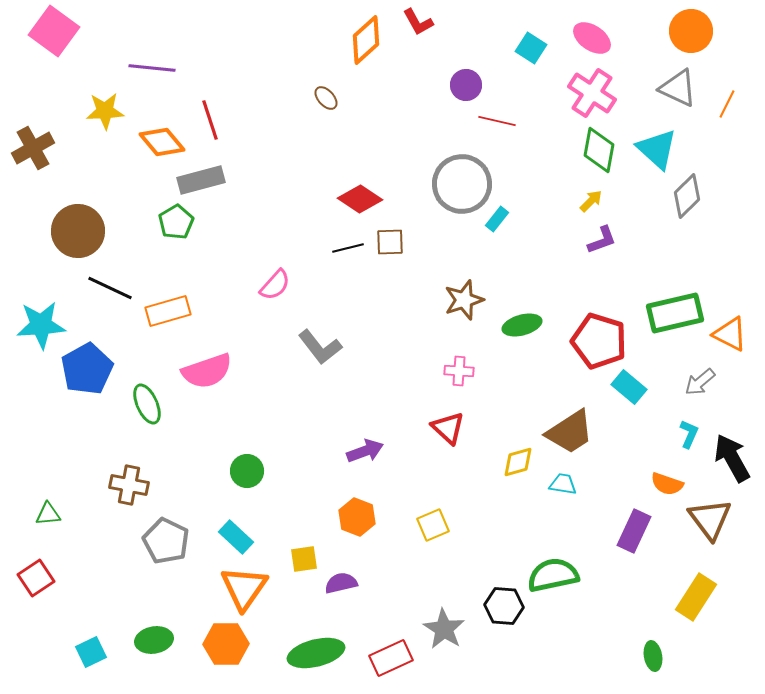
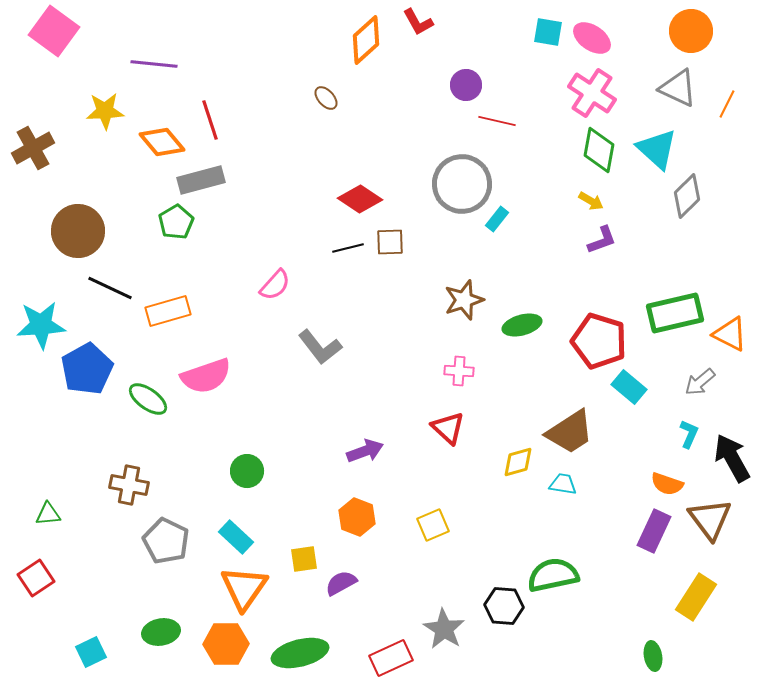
cyan square at (531, 48): moved 17 px right, 16 px up; rotated 24 degrees counterclockwise
purple line at (152, 68): moved 2 px right, 4 px up
yellow arrow at (591, 201): rotated 75 degrees clockwise
pink semicircle at (207, 371): moved 1 px left, 5 px down
green ellipse at (147, 404): moved 1 px right, 5 px up; rotated 30 degrees counterclockwise
purple rectangle at (634, 531): moved 20 px right
purple semicircle at (341, 583): rotated 16 degrees counterclockwise
green ellipse at (154, 640): moved 7 px right, 8 px up
green ellipse at (316, 653): moved 16 px left
